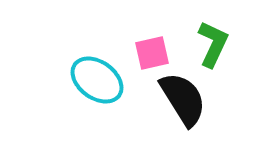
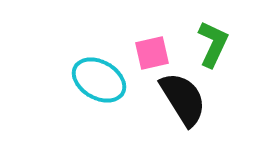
cyan ellipse: moved 2 px right; rotated 6 degrees counterclockwise
